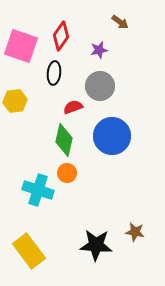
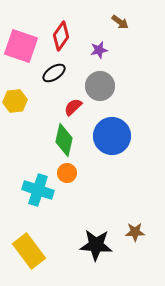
black ellipse: rotated 50 degrees clockwise
red semicircle: rotated 24 degrees counterclockwise
brown star: rotated 12 degrees counterclockwise
